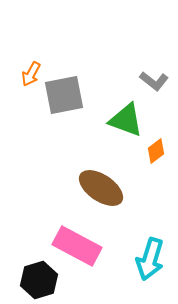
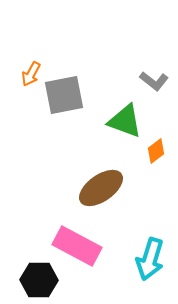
green triangle: moved 1 px left, 1 px down
brown ellipse: rotated 69 degrees counterclockwise
black hexagon: rotated 18 degrees clockwise
